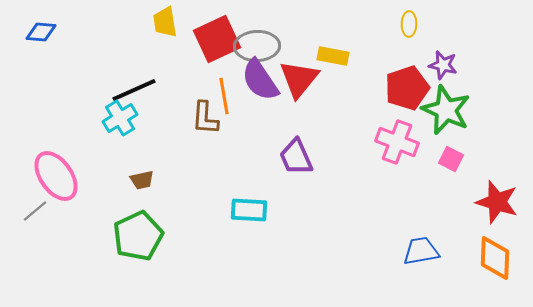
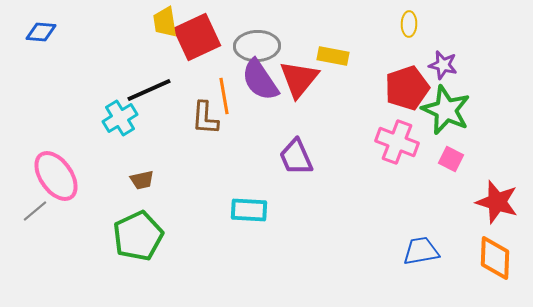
red square: moved 20 px left, 2 px up
black line: moved 15 px right
